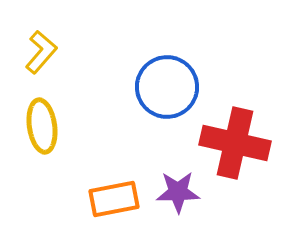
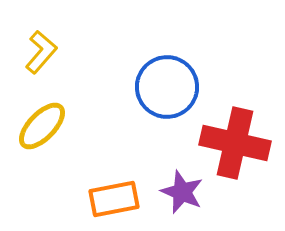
yellow ellipse: rotated 52 degrees clockwise
purple star: moved 4 px right; rotated 24 degrees clockwise
